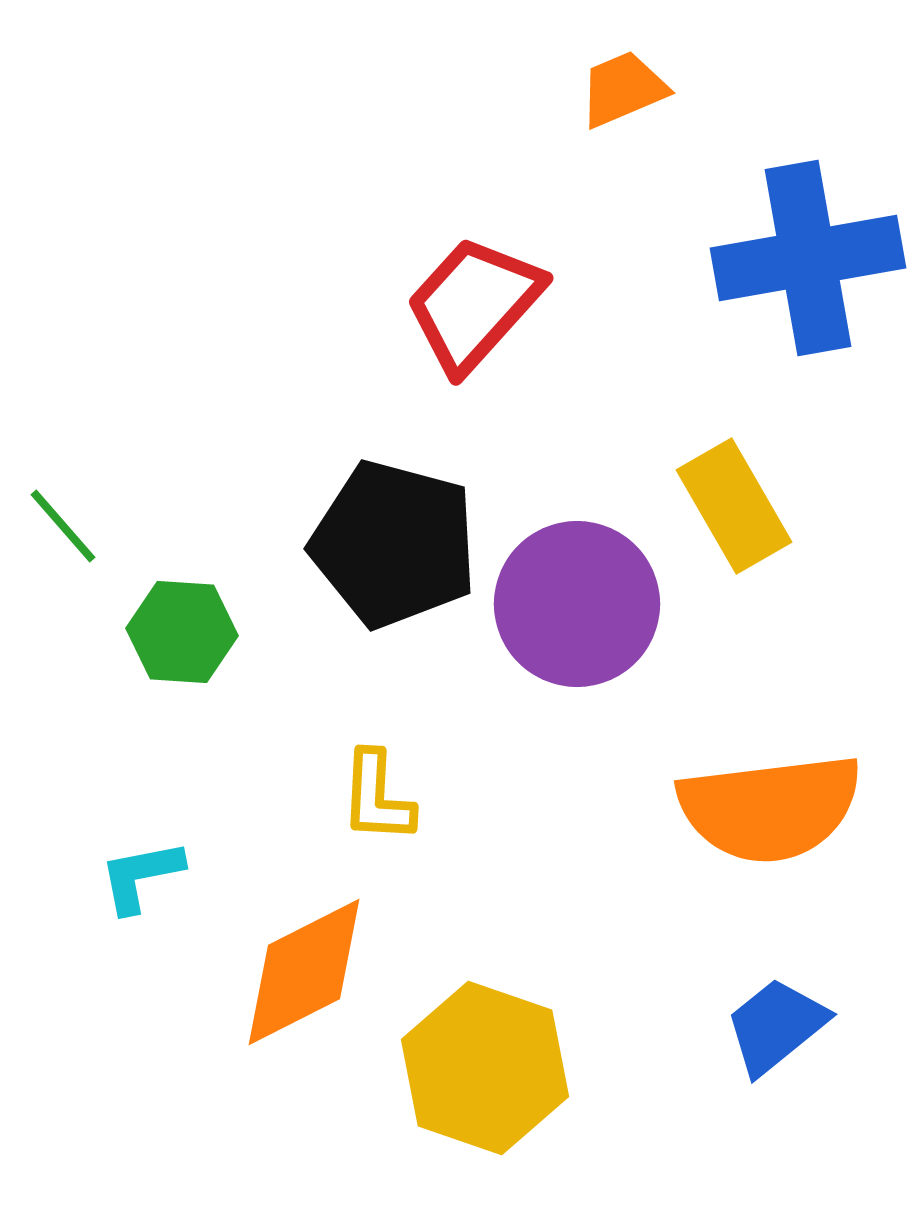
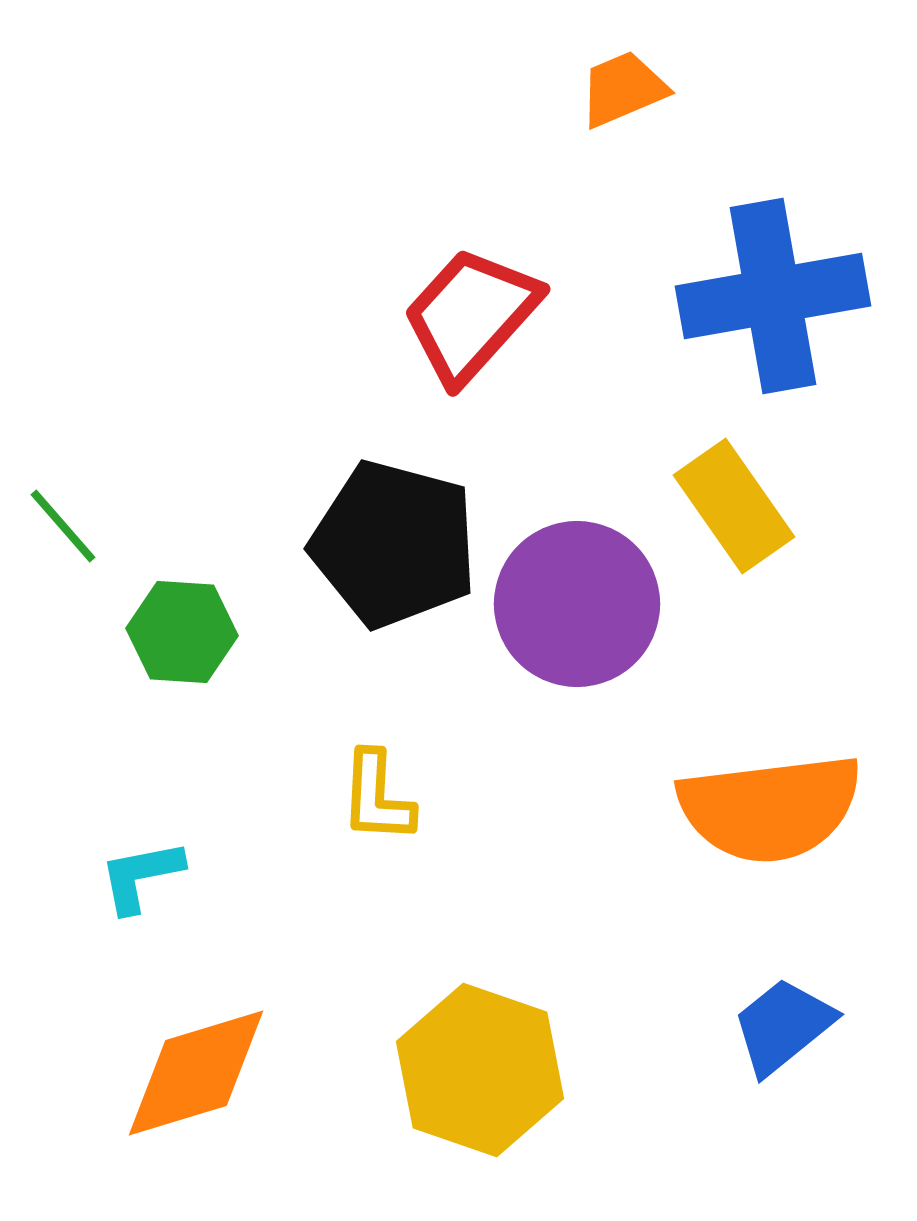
blue cross: moved 35 px left, 38 px down
red trapezoid: moved 3 px left, 11 px down
yellow rectangle: rotated 5 degrees counterclockwise
orange diamond: moved 108 px left, 101 px down; rotated 10 degrees clockwise
blue trapezoid: moved 7 px right
yellow hexagon: moved 5 px left, 2 px down
